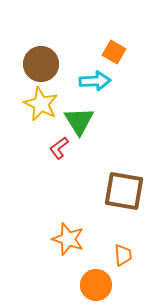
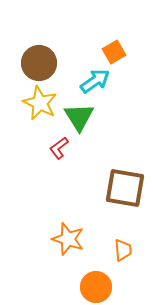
orange square: rotated 30 degrees clockwise
brown circle: moved 2 px left, 1 px up
cyan arrow: rotated 32 degrees counterclockwise
yellow star: moved 1 px left, 1 px up
green triangle: moved 4 px up
brown square: moved 1 px right, 3 px up
orange trapezoid: moved 5 px up
orange circle: moved 2 px down
